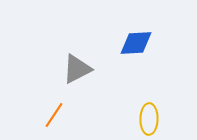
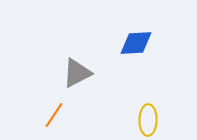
gray triangle: moved 4 px down
yellow ellipse: moved 1 px left, 1 px down
